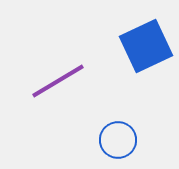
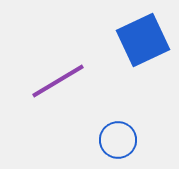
blue square: moved 3 px left, 6 px up
